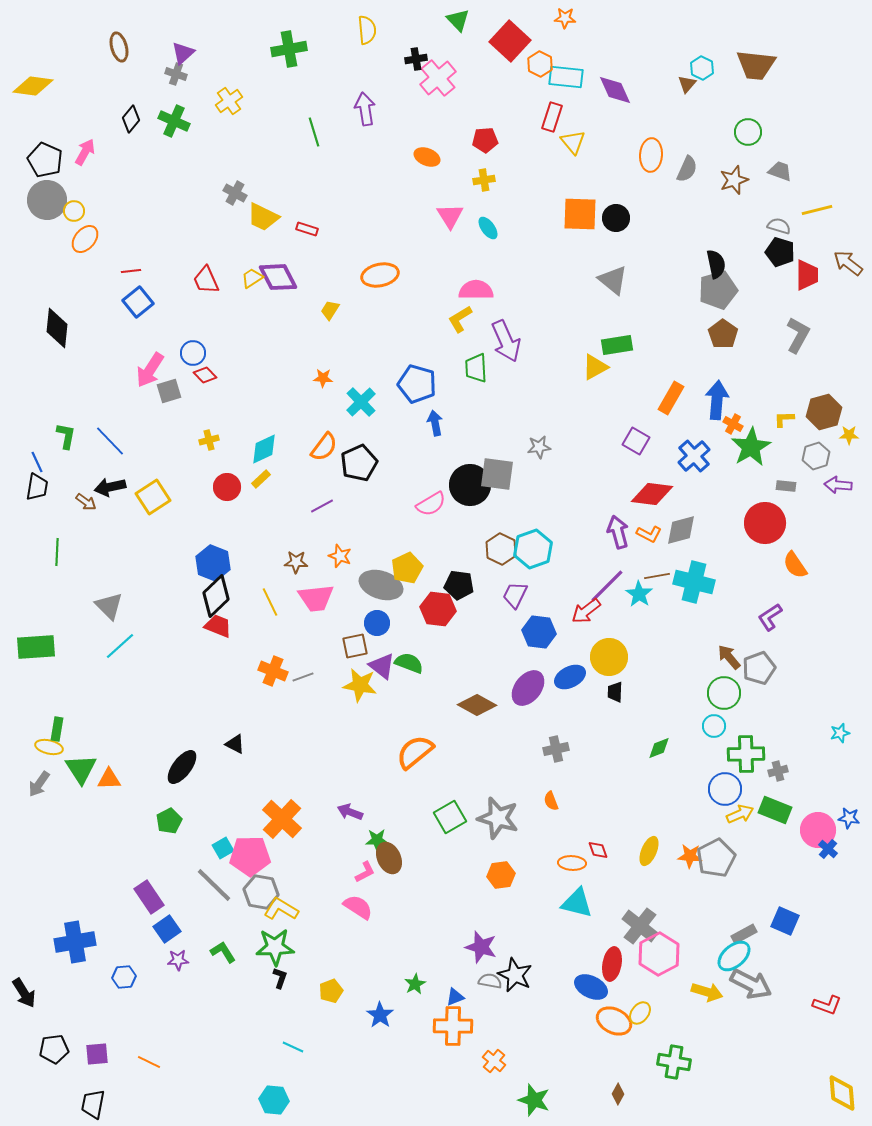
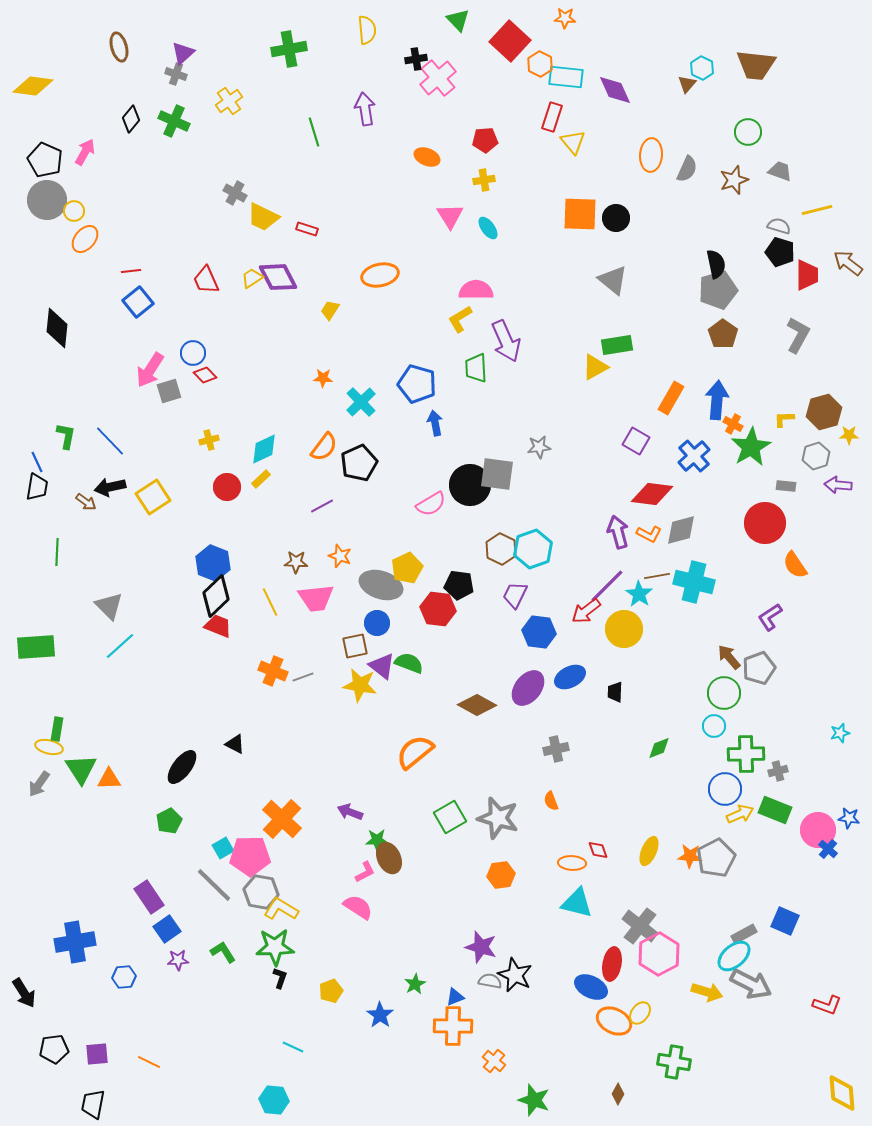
yellow circle at (609, 657): moved 15 px right, 28 px up
